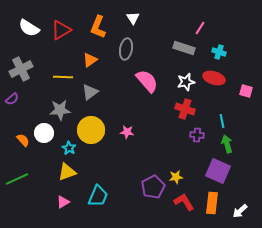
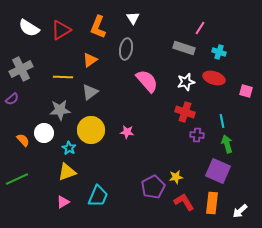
red cross: moved 3 px down
